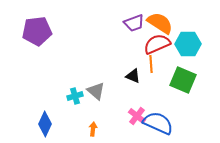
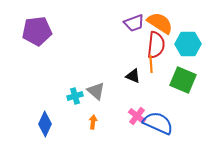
red semicircle: moved 1 px left, 1 px down; rotated 120 degrees clockwise
orange arrow: moved 7 px up
